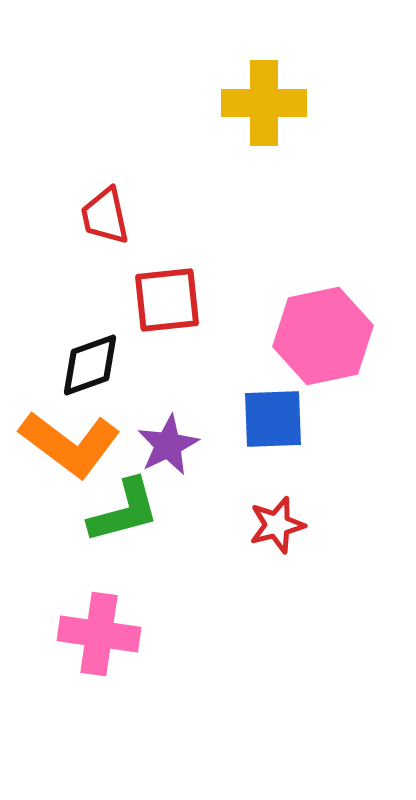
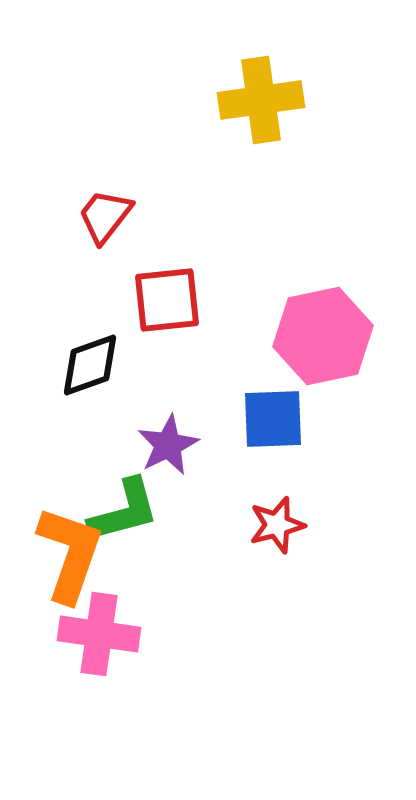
yellow cross: moved 3 px left, 3 px up; rotated 8 degrees counterclockwise
red trapezoid: rotated 50 degrees clockwise
orange L-shape: moved 110 px down; rotated 108 degrees counterclockwise
